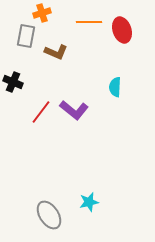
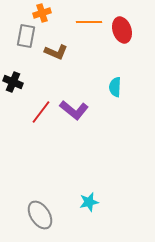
gray ellipse: moved 9 px left
